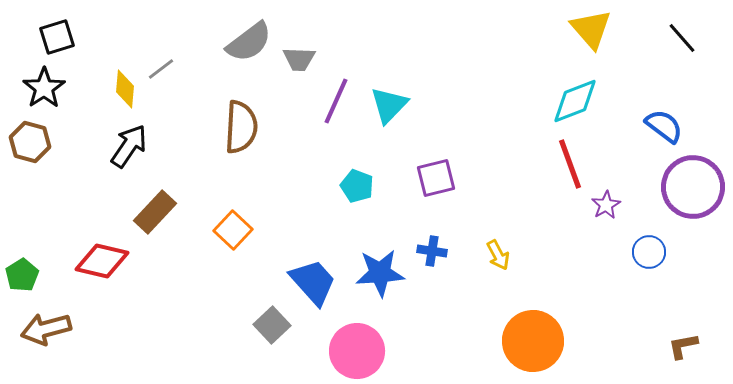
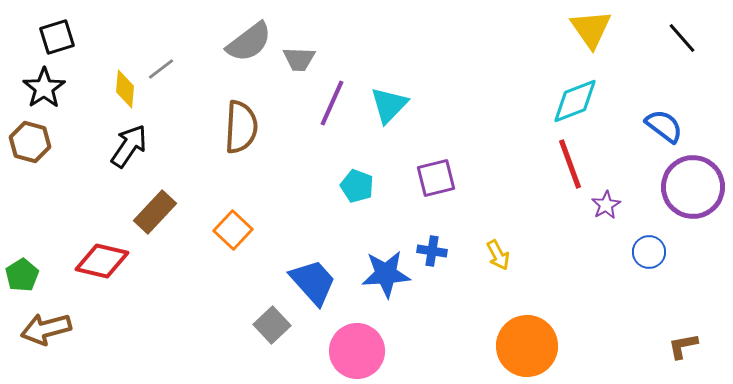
yellow triangle: rotated 6 degrees clockwise
purple line: moved 4 px left, 2 px down
blue star: moved 6 px right, 1 px down
orange circle: moved 6 px left, 5 px down
